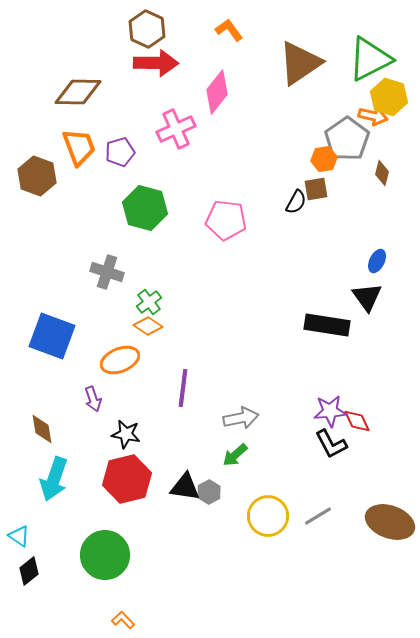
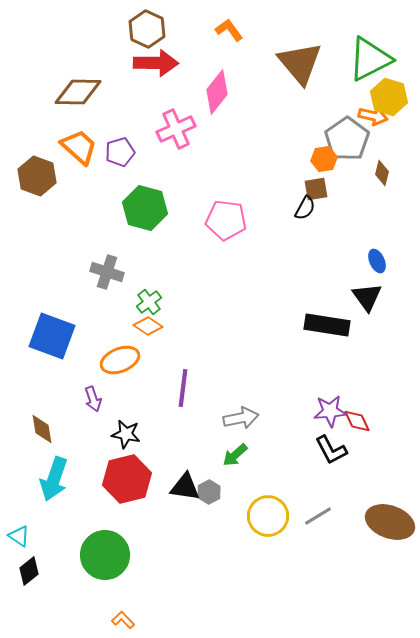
brown triangle at (300, 63): rotated 36 degrees counterclockwise
orange trapezoid at (79, 147): rotated 27 degrees counterclockwise
black semicircle at (296, 202): moved 9 px right, 6 px down
blue ellipse at (377, 261): rotated 50 degrees counterclockwise
black L-shape at (331, 444): moved 6 px down
